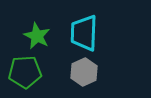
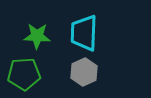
green star: rotated 24 degrees counterclockwise
green pentagon: moved 1 px left, 2 px down
